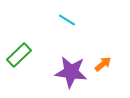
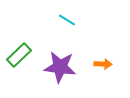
orange arrow: rotated 42 degrees clockwise
purple star: moved 11 px left, 5 px up
